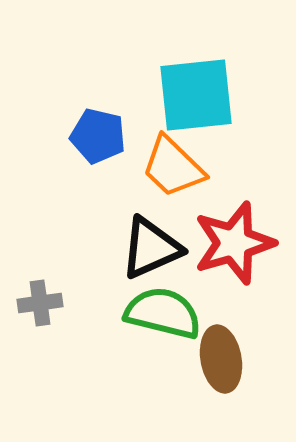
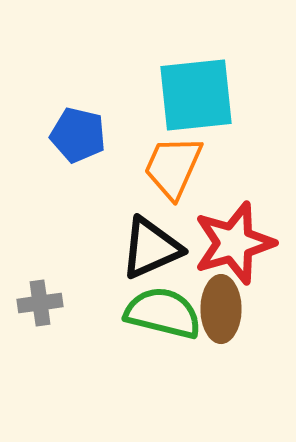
blue pentagon: moved 20 px left, 1 px up
orange trapezoid: rotated 70 degrees clockwise
brown ellipse: moved 50 px up; rotated 10 degrees clockwise
